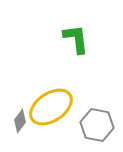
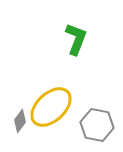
green L-shape: rotated 28 degrees clockwise
yellow ellipse: rotated 9 degrees counterclockwise
